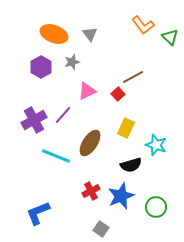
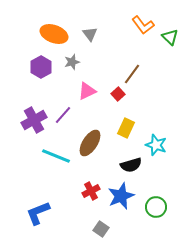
brown line: moved 1 px left, 3 px up; rotated 25 degrees counterclockwise
